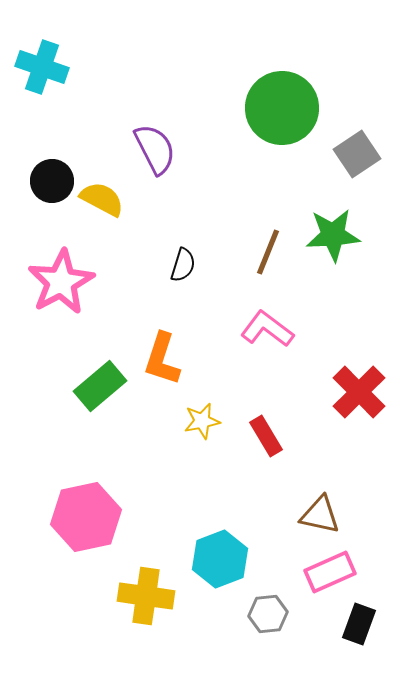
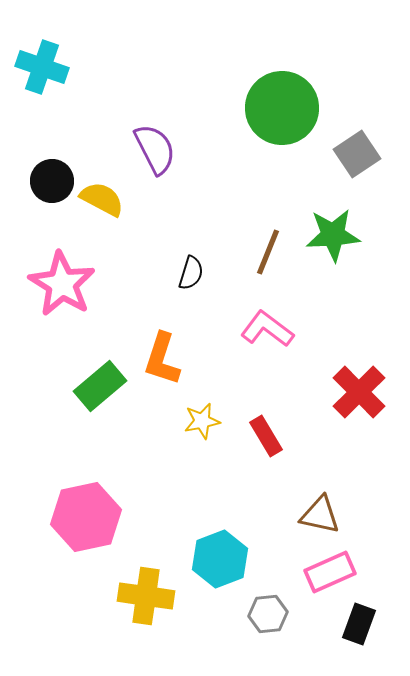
black semicircle: moved 8 px right, 8 px down
pink star: moved 1 px right, 2 px down; rotated 12 degrees counterclockwise
